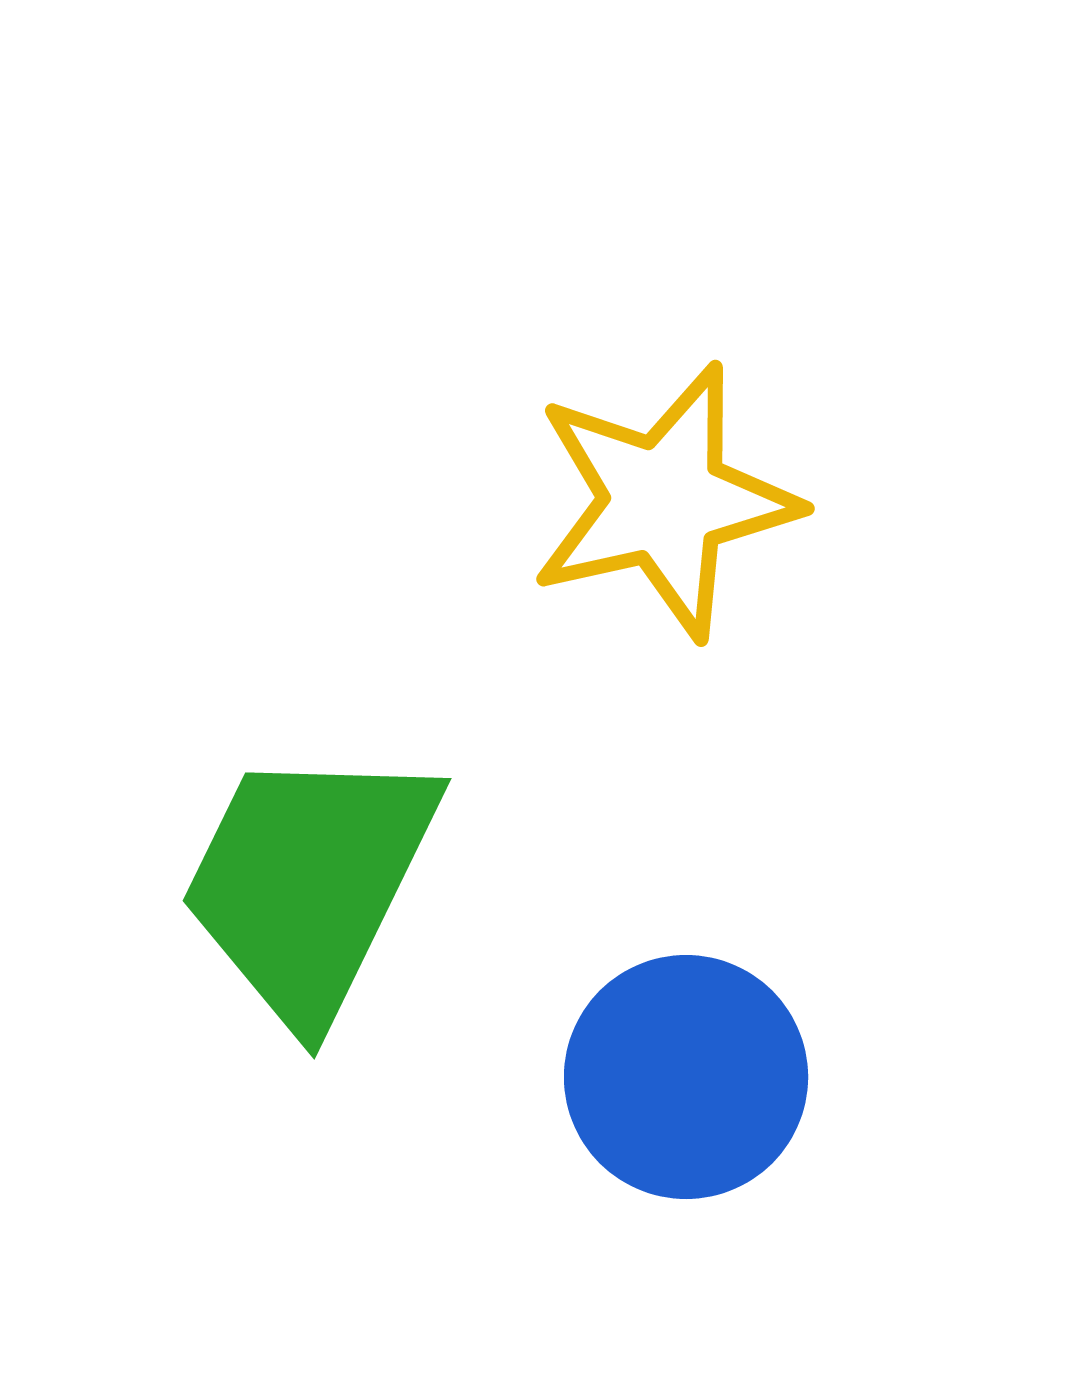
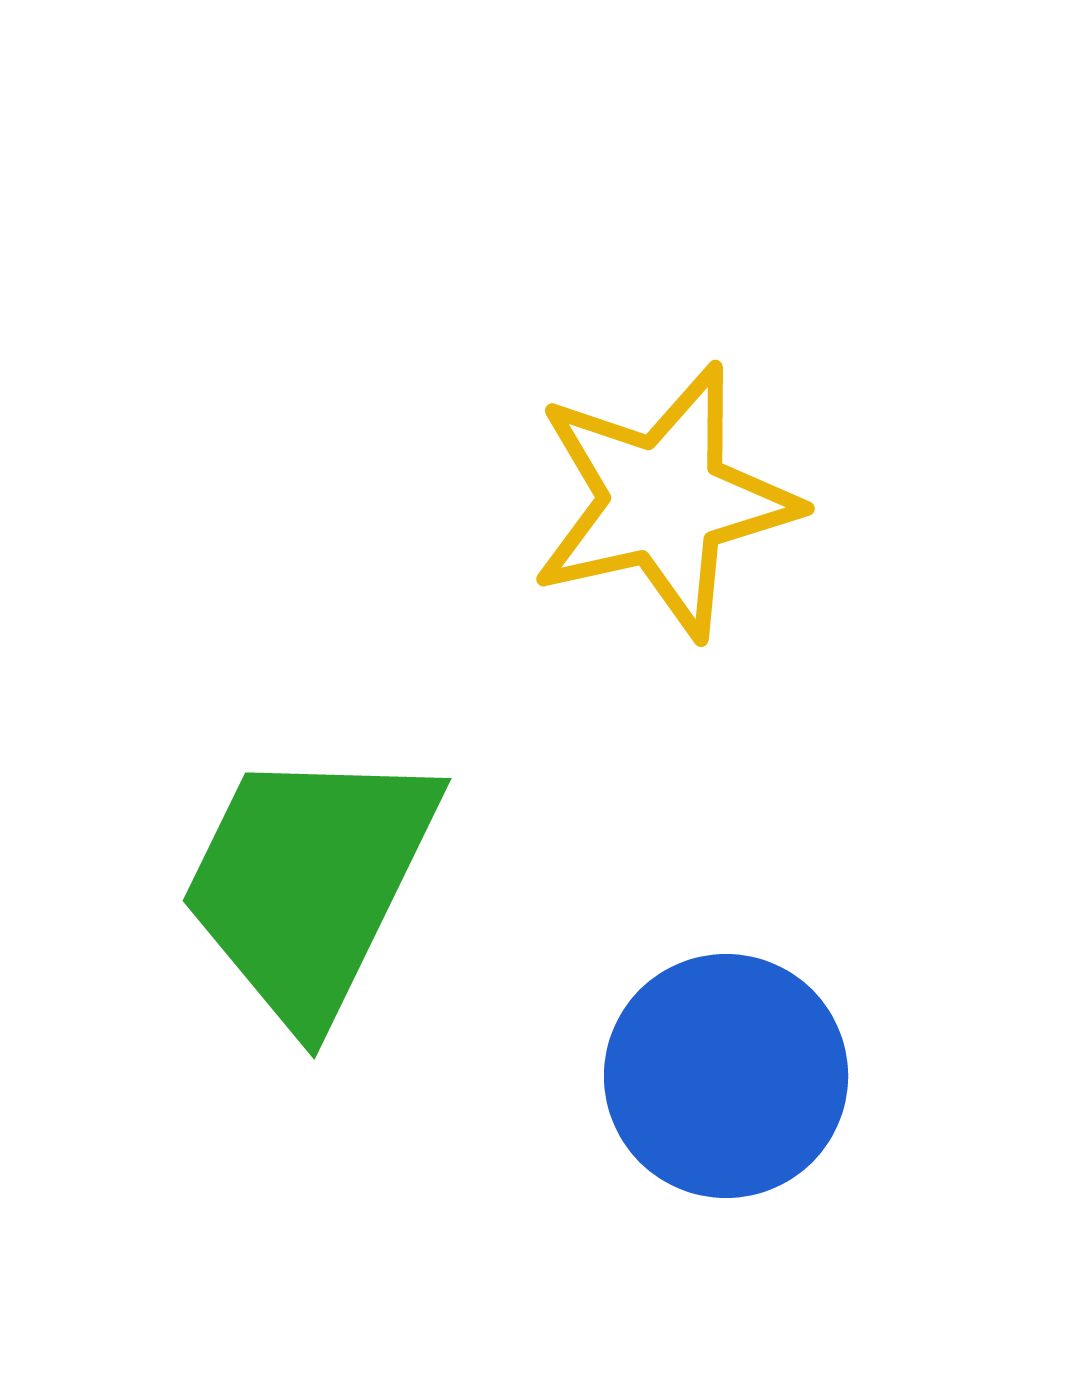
blue circle: moved 40 px right, 1 px up
